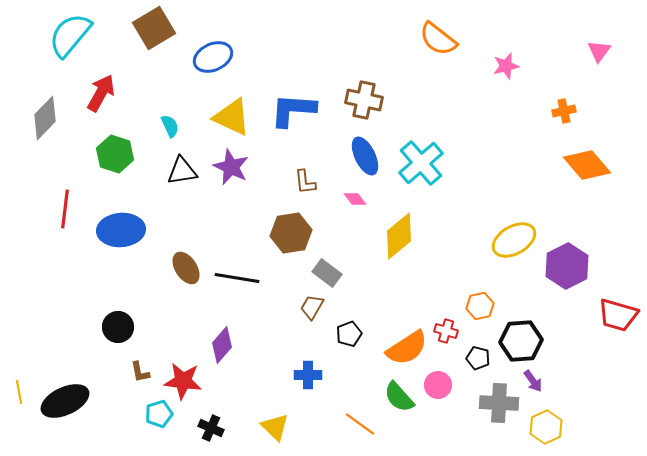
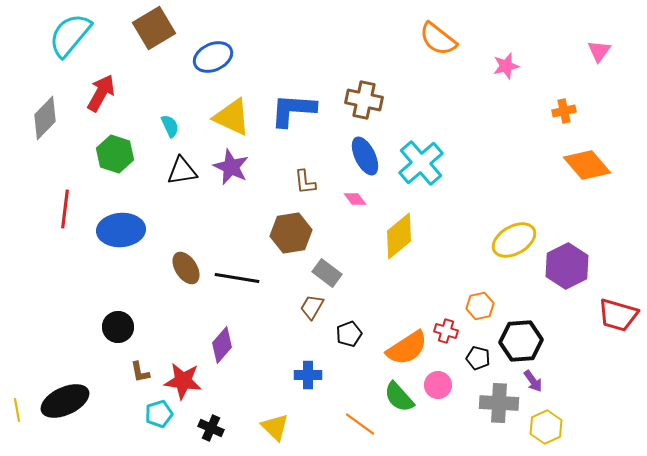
yellow line at (19, 392): moved 2 px left, 18 px down
